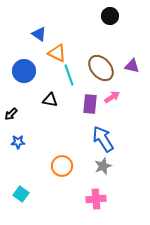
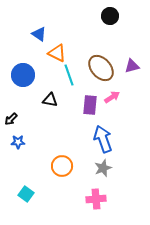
purple triangle: rotated 28 degrees counterclockwise
blue circle: moved 1 px left, 4 px down
purple rectangle: moved 1 px down
black arrow: moved 5 px down
blue arrow: rotated 12 degrees clockwise
gray star: moved 2 px down
cyan square: moved 5 px right
